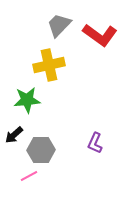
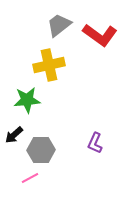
gray trapezoid: rotated 8 degrees clockwise
pink line: moved 1 px right, 2 px down
